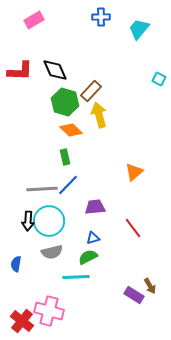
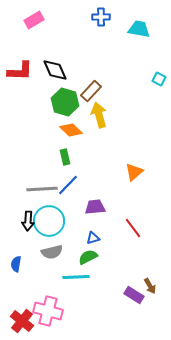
cyan trapezoid: rotated 60 degrees clockwise
pink cross: moved 1 px left
